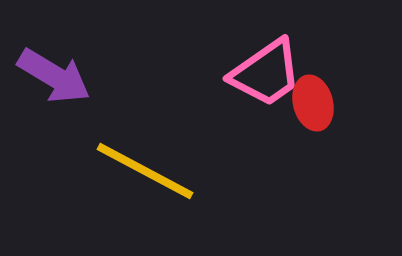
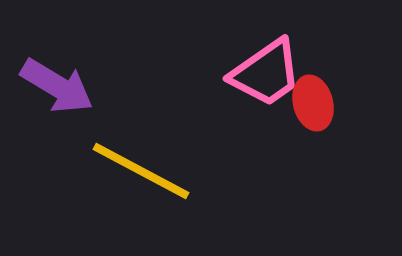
purple arrow: moved 3 px right, 10 px down
yellow line: moved 4 px left
